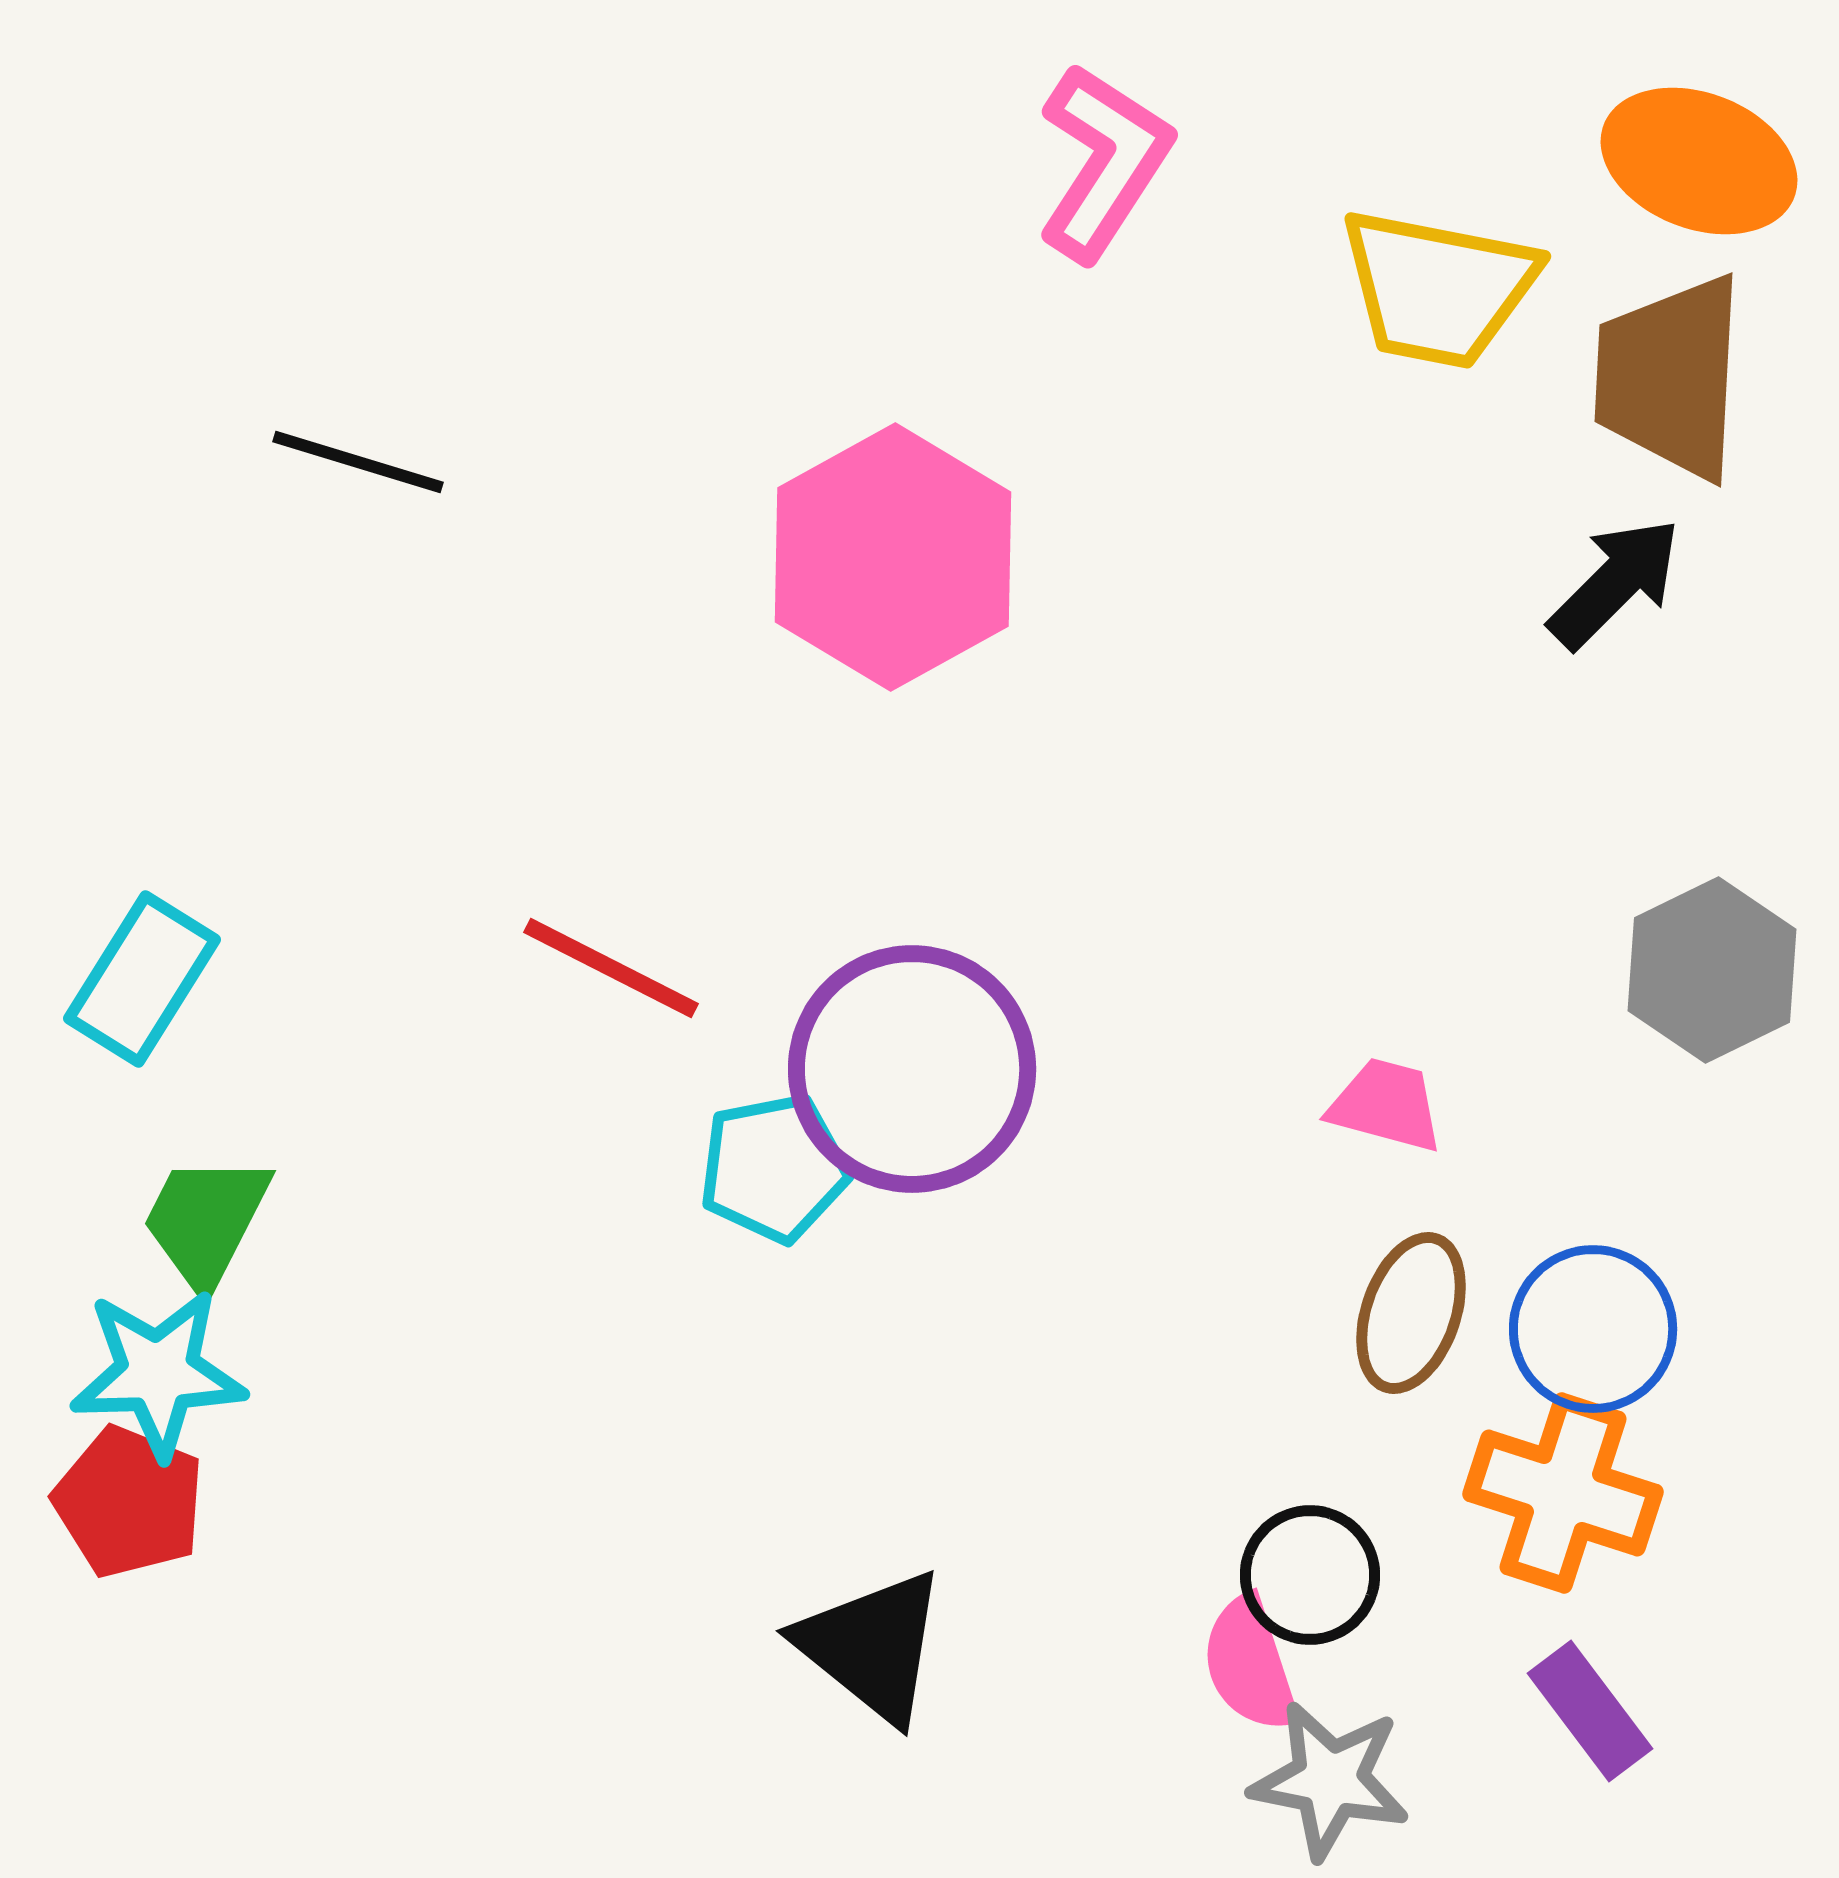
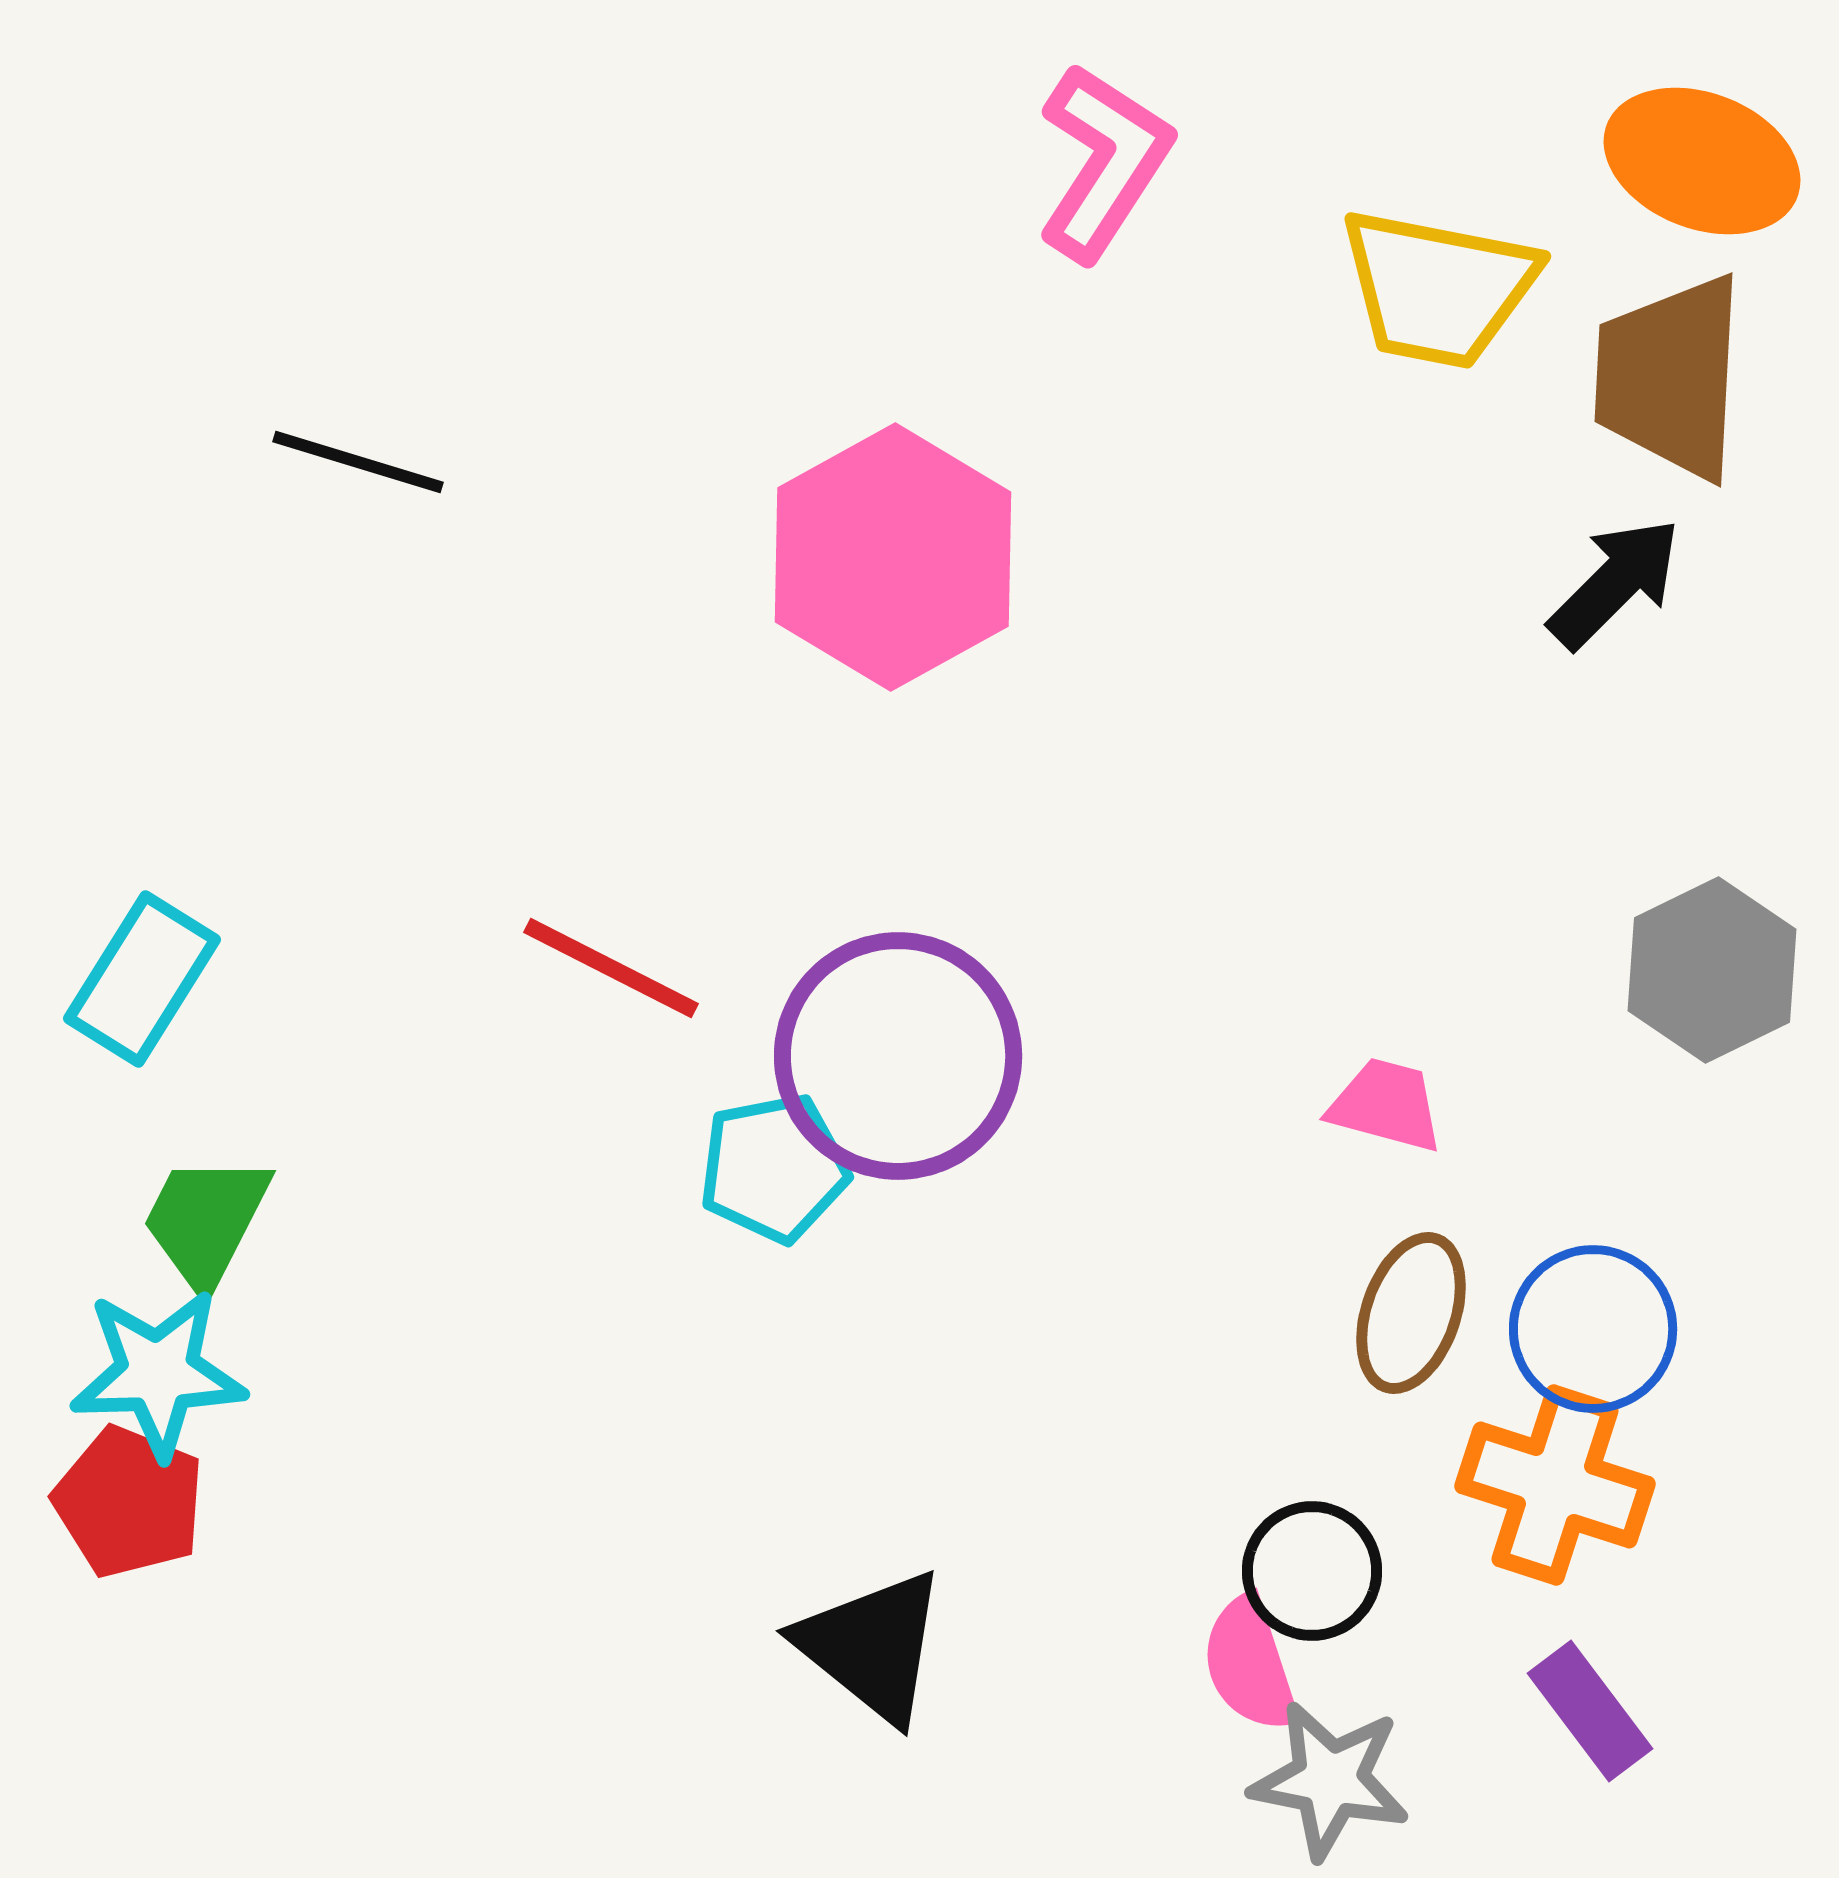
orange ellipse: moved 3 px right
purple circle: moved 14 px left, 13 px up
orange cross: moved 8 px left, 8 px up
black circle: moved 2 px right, 4 px up
